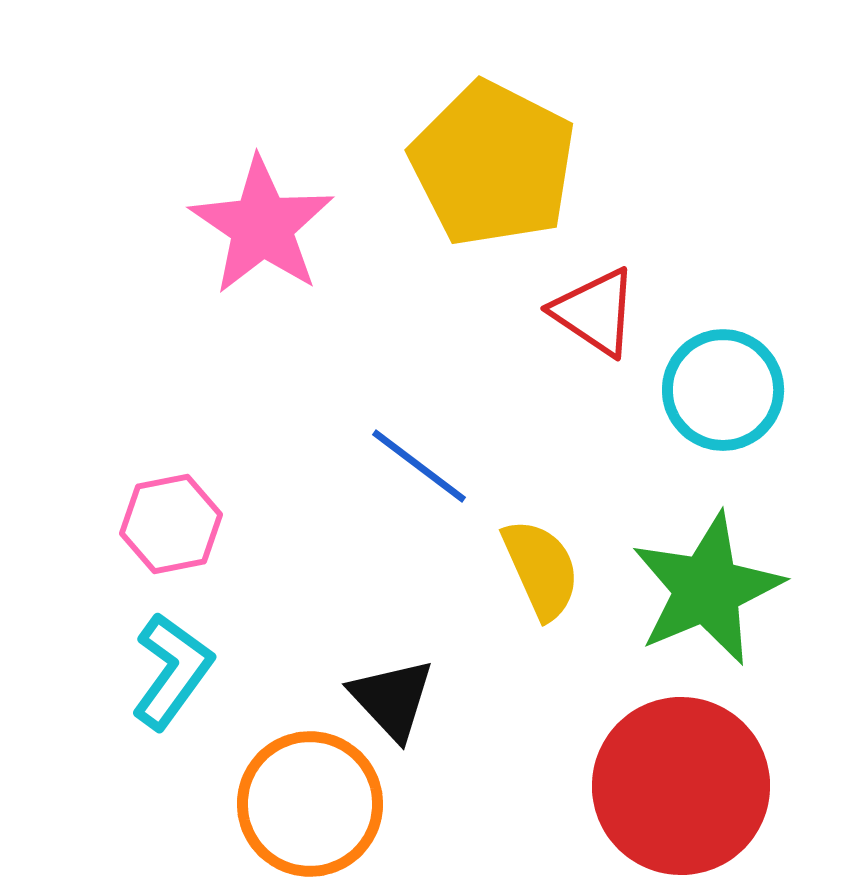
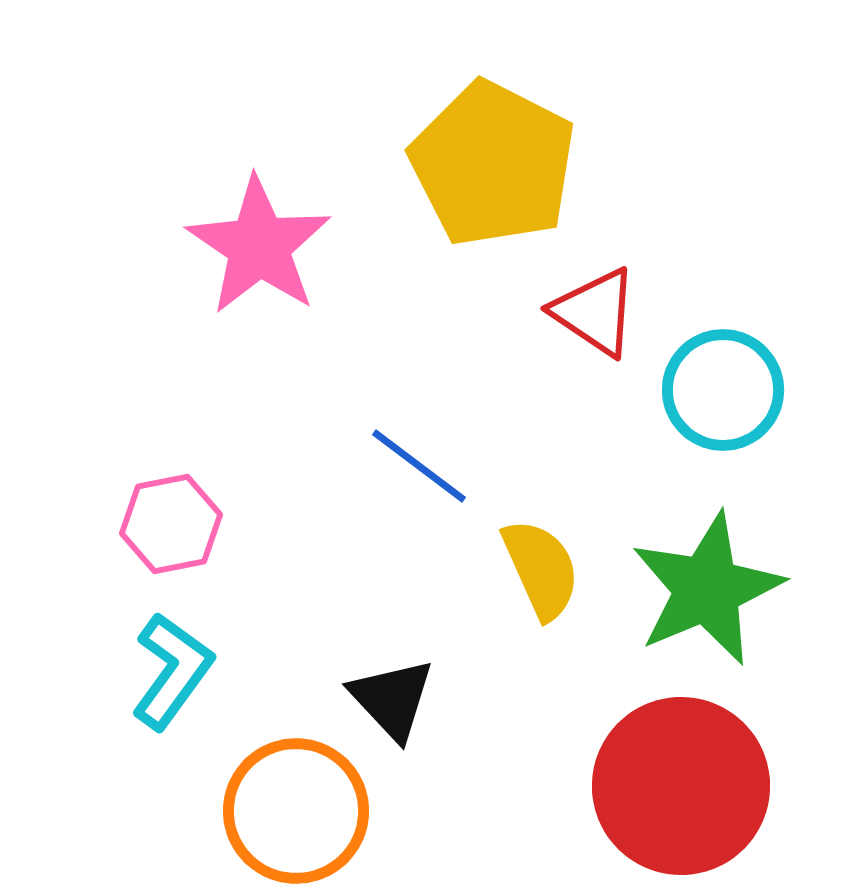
pink star: moved 3 px left, 20 px down
orange circle: moved 14 px left, 7 px down
